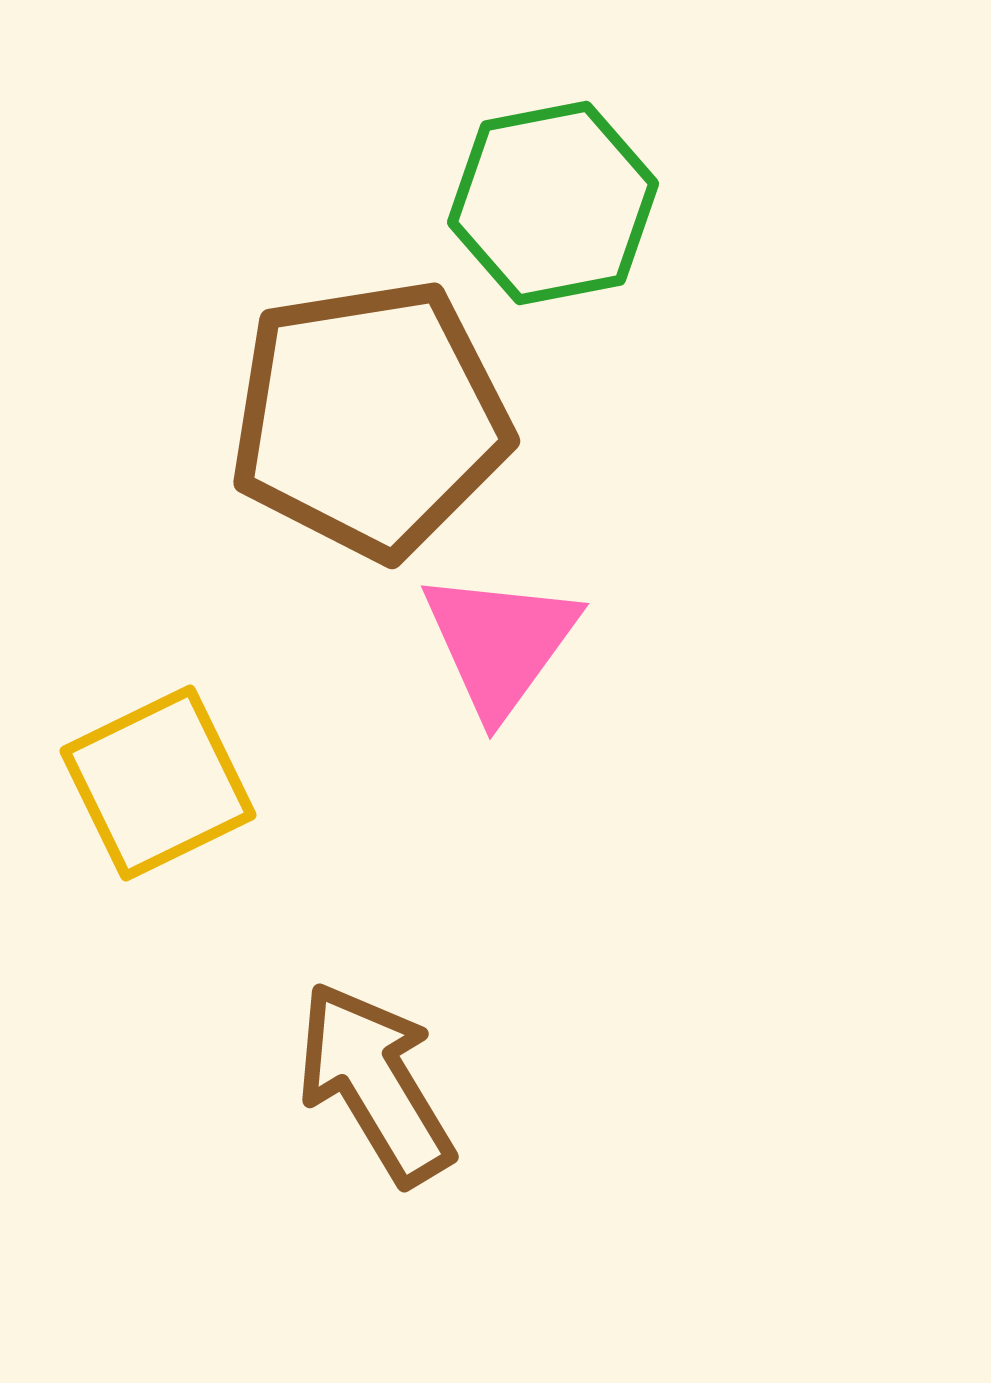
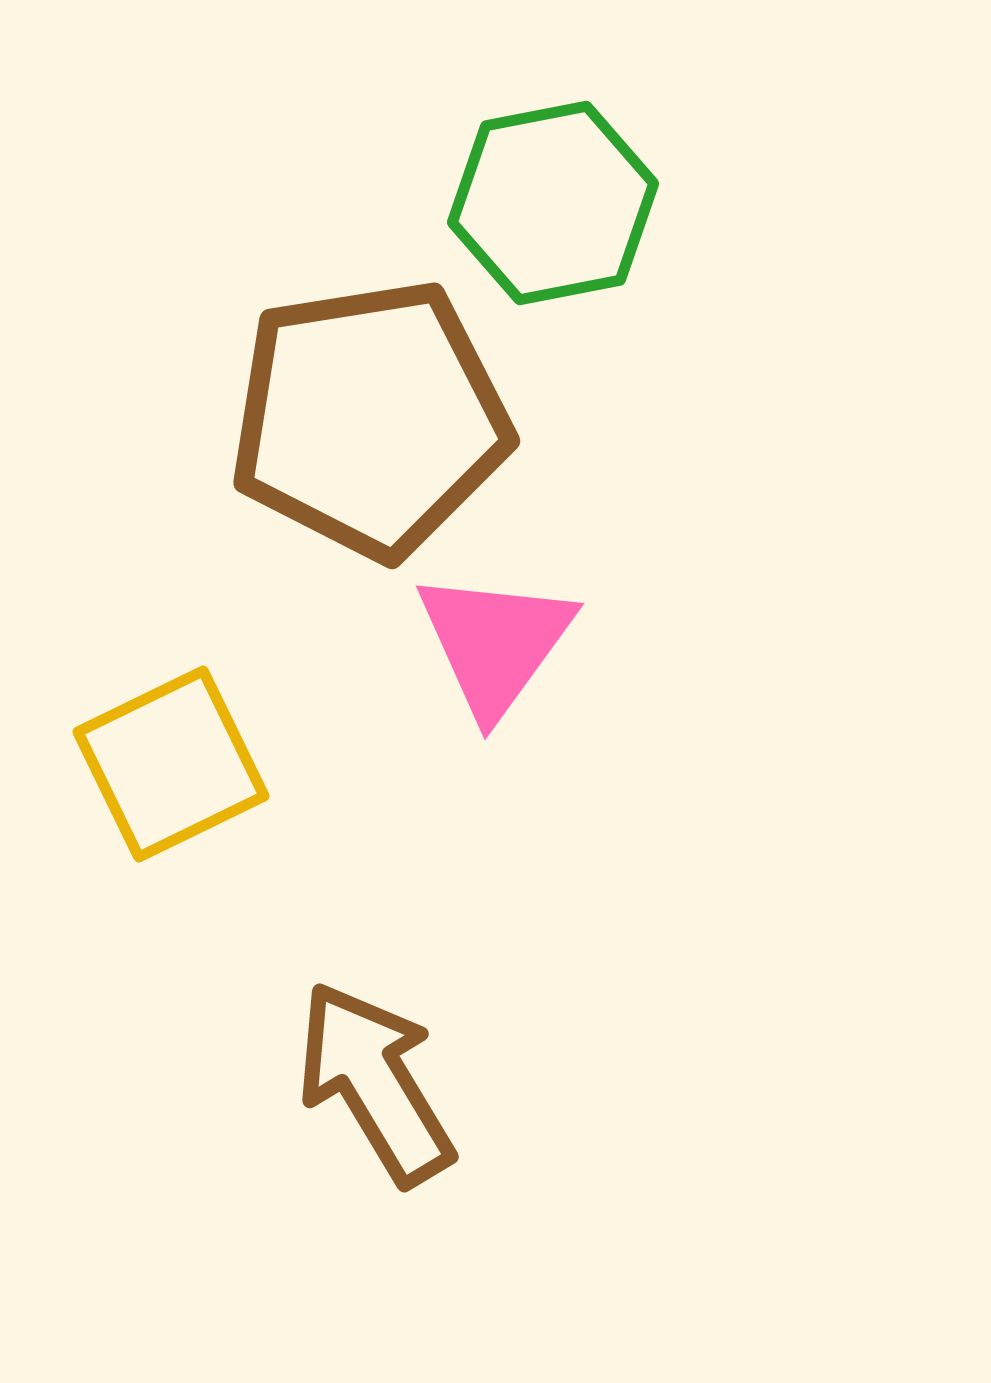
pink triangle: moved 5 px left
yellow square: moved 13 px right, 19 px up
